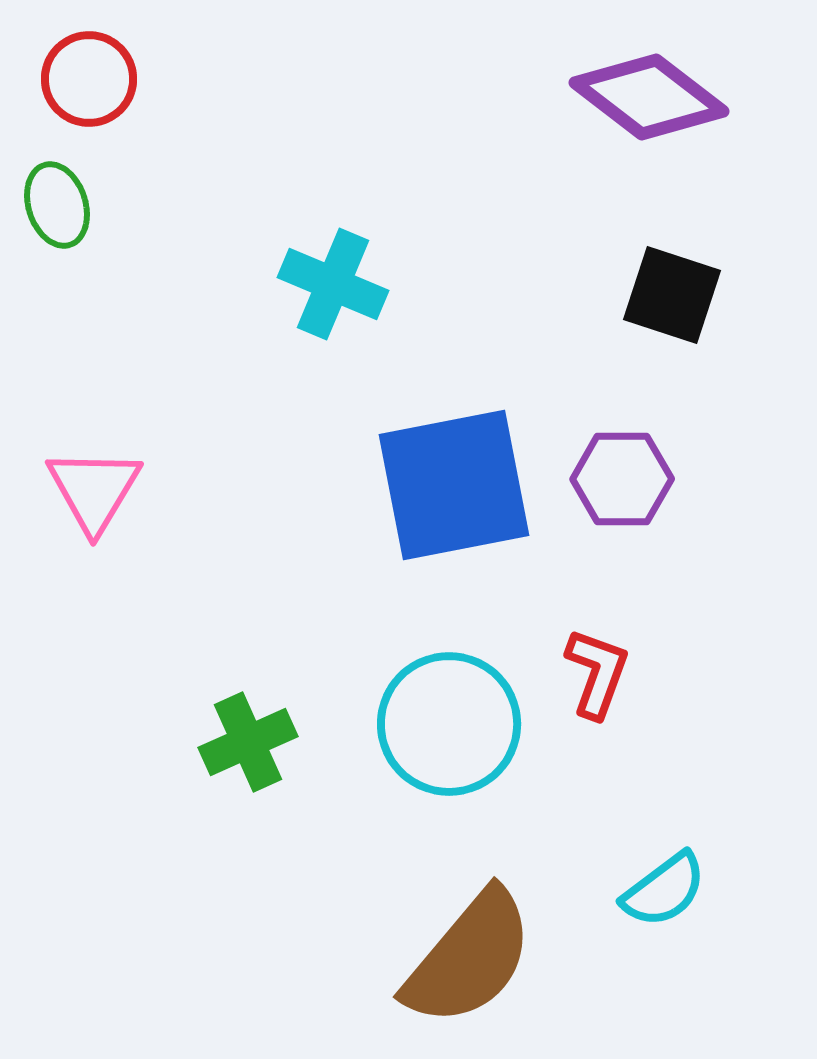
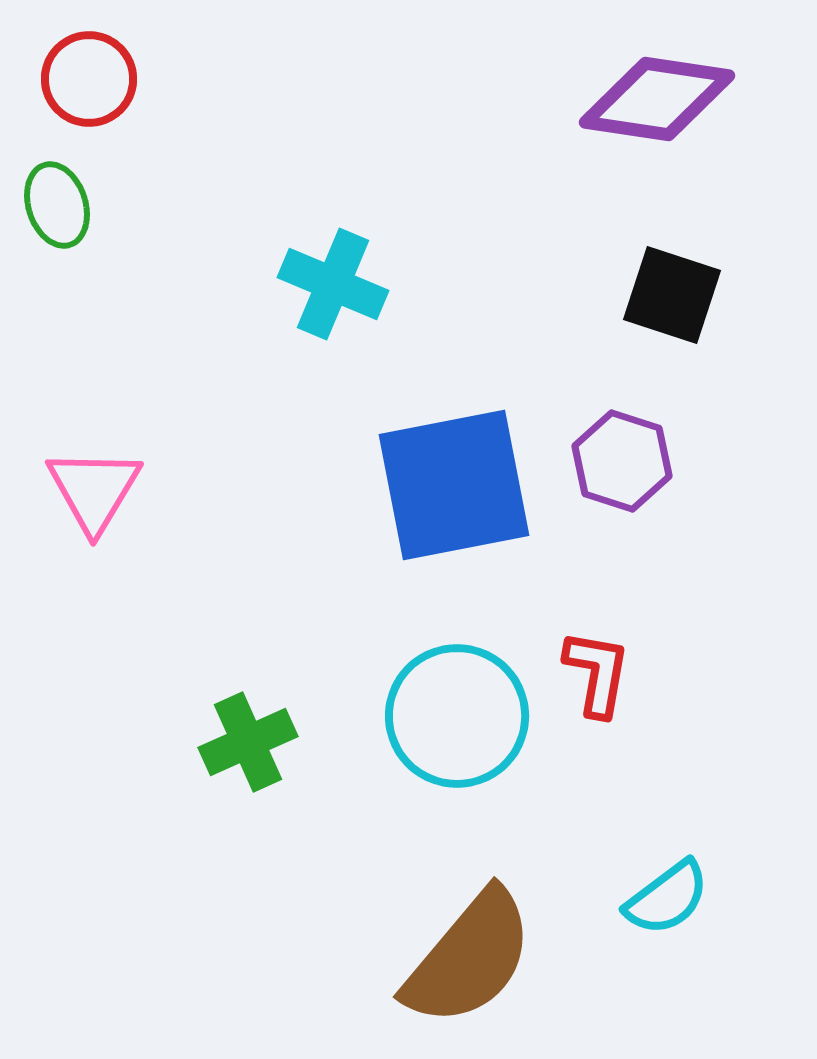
purple diamond: moved 8 px right, 2 px down; rotated 29 degrees counterclockwise
purple hexagon: moved 18 px up; rotated 18 degrees clockwise
red L-shape: rotated 10 degrees counterclockwise
cyan circle: moved 8 px right, 8 px up
cyan semicircle: moved 3 px right, 8 px down
